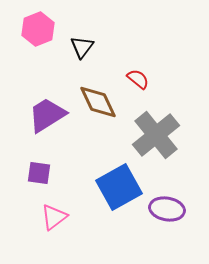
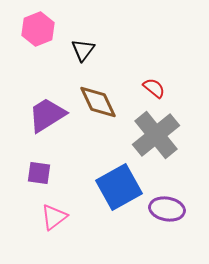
black triangle: moved 1 px right, 3 px down
red semicircle: moved 16 px right, 9 px down
